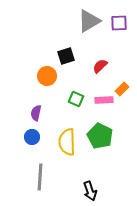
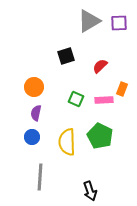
orange circle: moved 13 px left, 11 px down
orange rectangle: rotated 24 degrees counterclockwise
